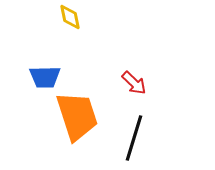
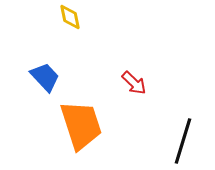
blue trapezoid: rotated 132 degrees counterclockwise
orange trapezoid: moved 4 px right, 9 px down
black line: moved 49 px right, 3 px down
